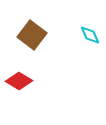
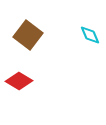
brown square: moved 4 px left
